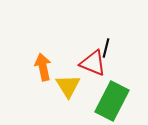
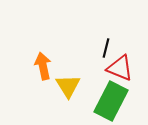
red triangle: moved 27 px right, 5 px down
orange arrow: moved 1 px up
green rectangle: moved 1 px left
